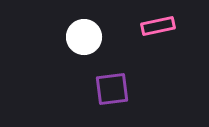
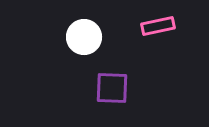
purple square: moved 1 px up; rotated 9 degrees clockwise
